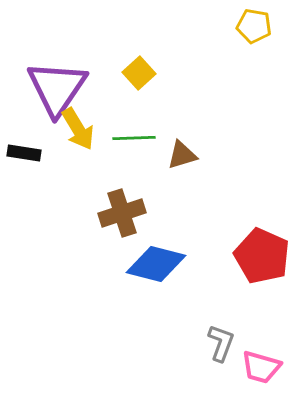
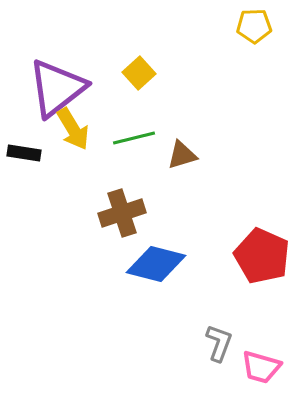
yellow pentagon: rotated 12 degrees counterclockwise
purple triangle: rotated 18 degrees clockwise
yellow arrow: moved 5 px left
green line: rotated 12 degrees counterclockwise
gray L-shape: moved 2 px left
